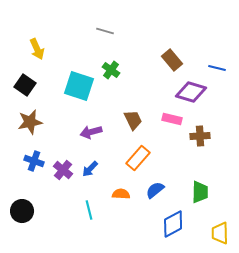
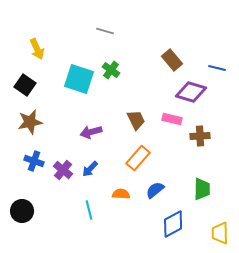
cyan square: moved 7 px up
brown trapezoid: moved 3 px right
green trapezoid: moved 2 px right, 3 px up
